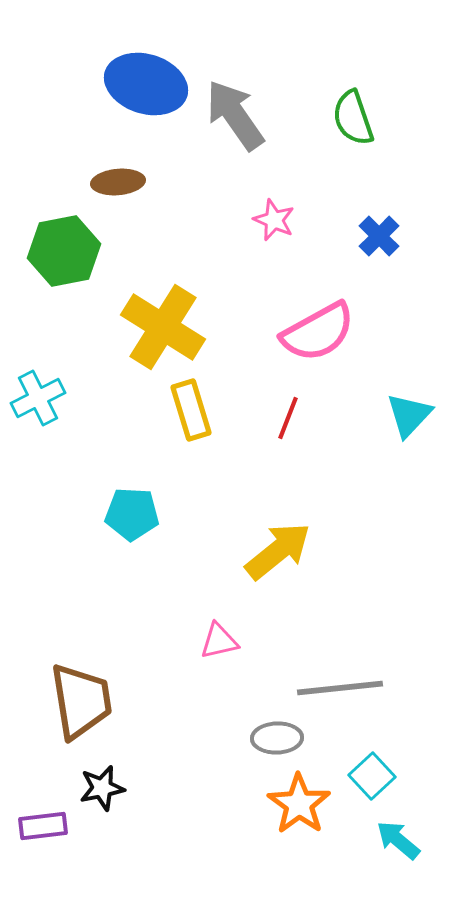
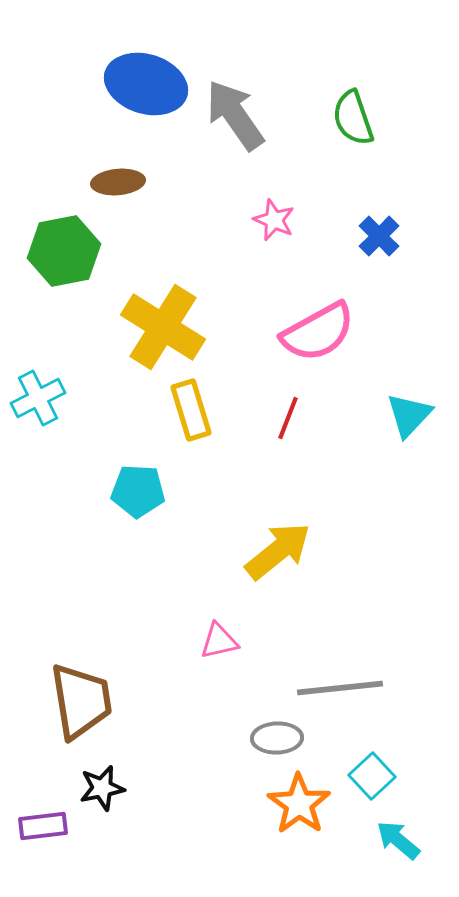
cyan pentagon: moved 6 px right, 23 px up
